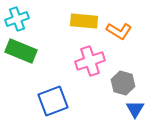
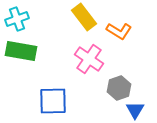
yellow rectangle: moved 4 px up; rotated 48 degrees clockwise
green rectangle: rotated 12 degrees counterclockwise
pink cross: moved 1 px left, 2 px up; rotated 36 degrees counterclockwise
gray hexagon: moved 4 px left, 5 px down; rotated 25 degrees clockwise
blue square: rotated 20 degrees clockwise
blue triangle: moved 1 px down
